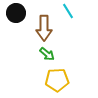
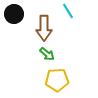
black circle: moved 2 px left, 1 px down
